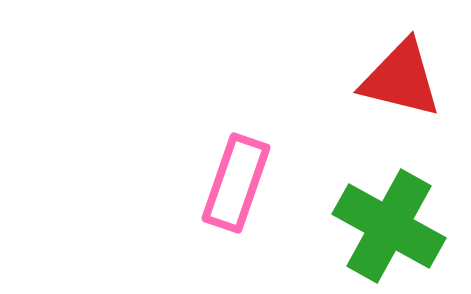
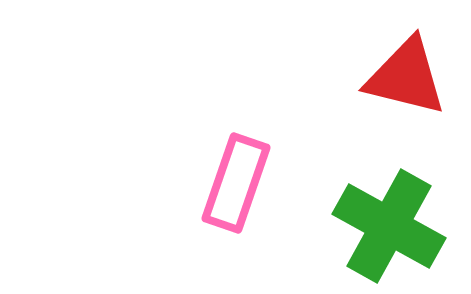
red triangle: moved 5 px right, 2 px up
